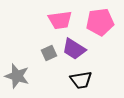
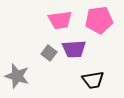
pink pentagon: moved 1 px left, 2 px up
purple trapezoid: rotated 35 degrees counterclockwise
gray square: rotated 28 degrees counterclockwise
black trapezoid: moved 12 px right
